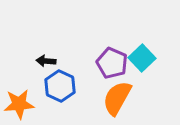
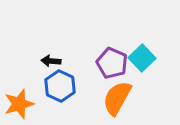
black arrow: moved 5 px right
orange star: rotated 12 degrees counterclockwise
